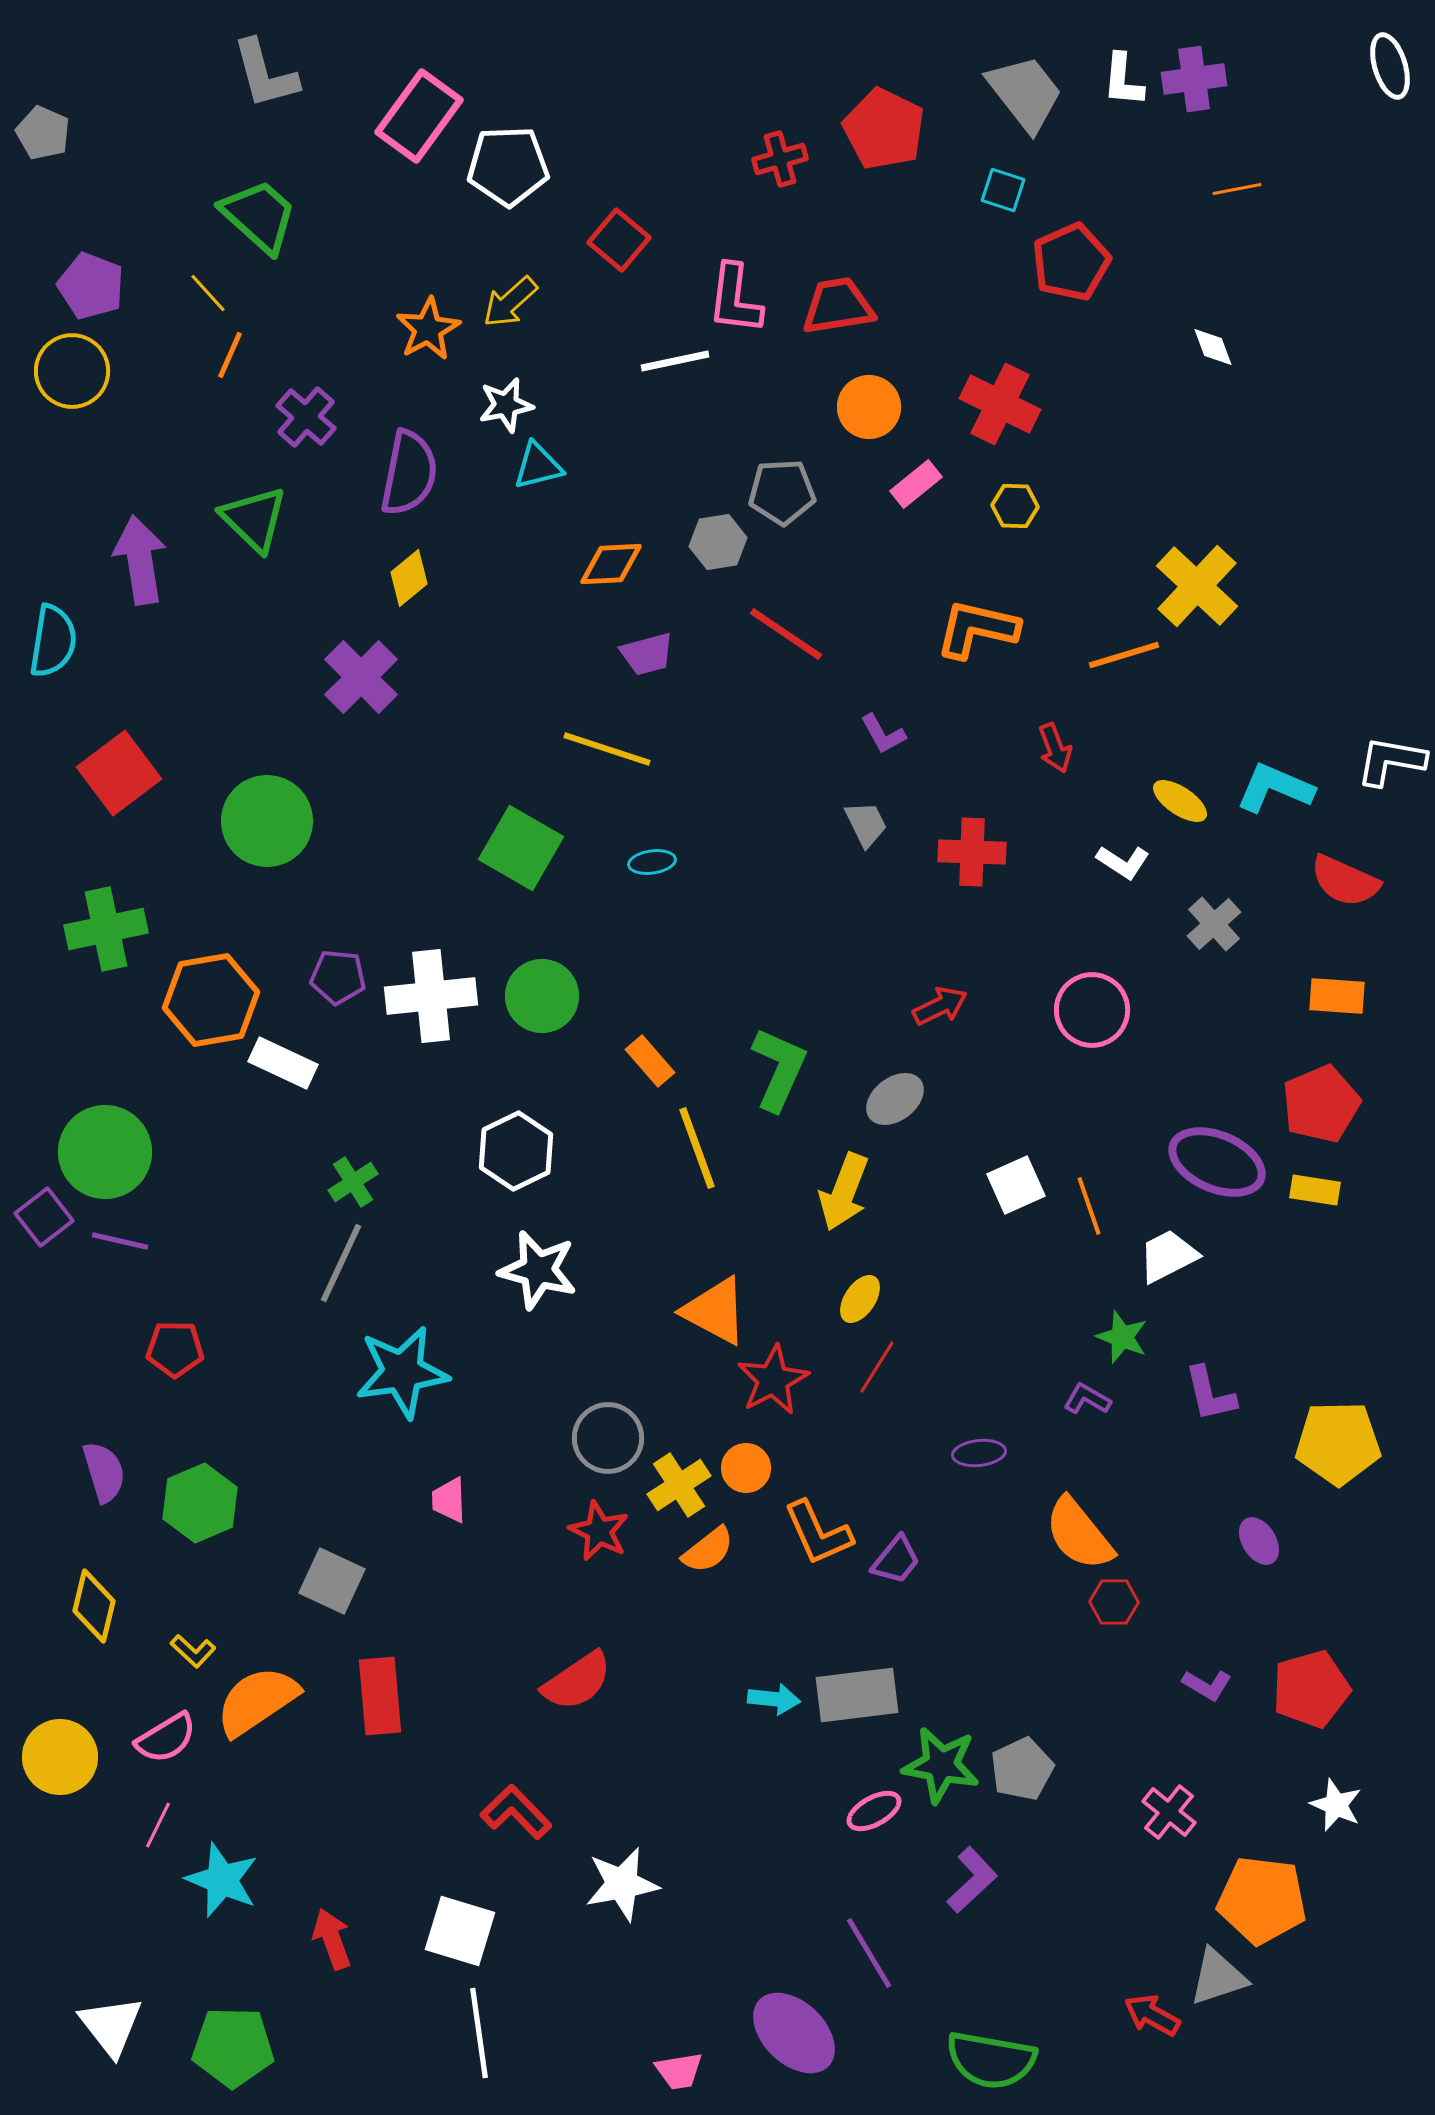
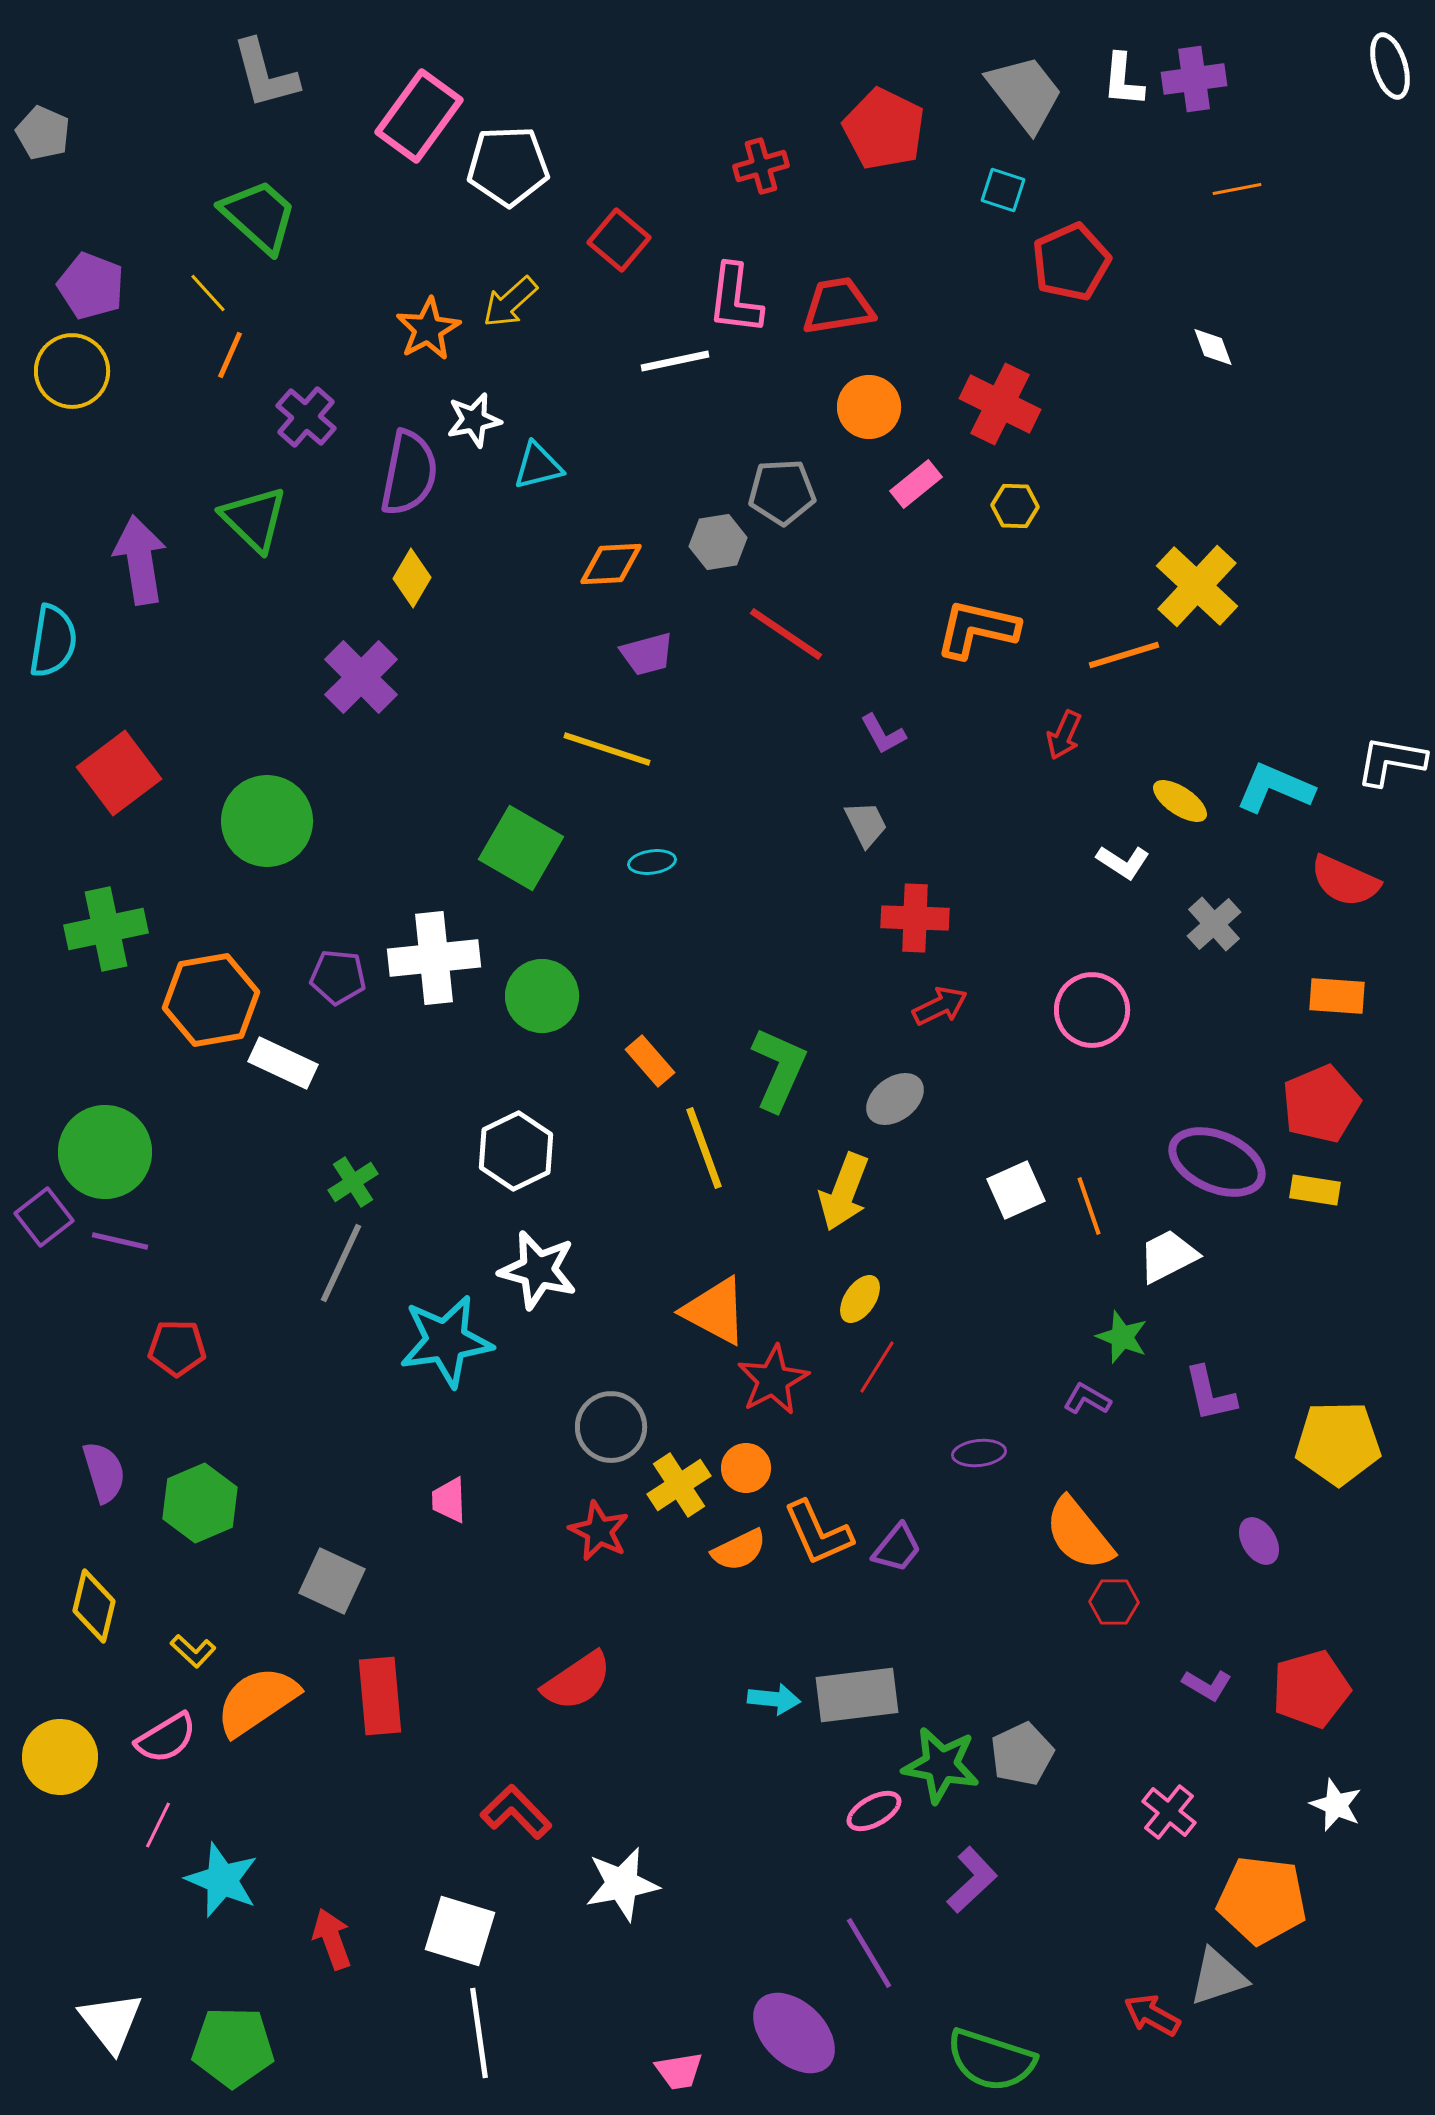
red cross at (780, 159): moved 19 px left, 7 px down
white star at (506, 405): moved 32 px left, 15 px down
yellow diamond at (409, 578): moved 3 px right; rotated 20 degrees counterclockwise
red arrow at (1055, 748): moved 9 px right, 13 px up; rotated 45 degrees clockwise
red cross at (972, 852): moved 57 px left, 66 px down
white cross at (431, 996): moved 3 px right, 38 px up
yellow line at (697, 1148): moved 7 px right
white square at (1016, 1185): moved 5 px down
red pentagon at (175, 1349): moved 2 px right, 1 px up
cyan star at (402, 1372): moved 44 px right, 31 px up
gray circle at (608, 1438): moved 3 px right, 11 px up
orange semicircle at (708, 1550): moved 31 px right; rotated 12 degrees clockwise
purple trapezoid at (896, 1560): moved 1 px right, 12 px up
gray pentagon at (1022, 1769): moved 15 px up
white triangle at (111, 2026): moved 4 px up
green semicircle at (991, 2060): rotated 8 degrees clockwise
